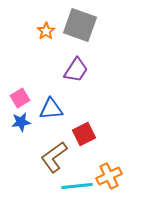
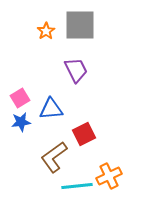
gray square: rotated 20 degrees counterclockwise
purple trapezoid: rotated 60 degrees counterclockwise
